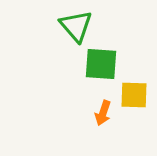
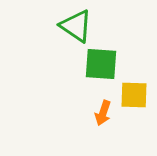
green triangle: rotated 15 degrees counterclockwise
